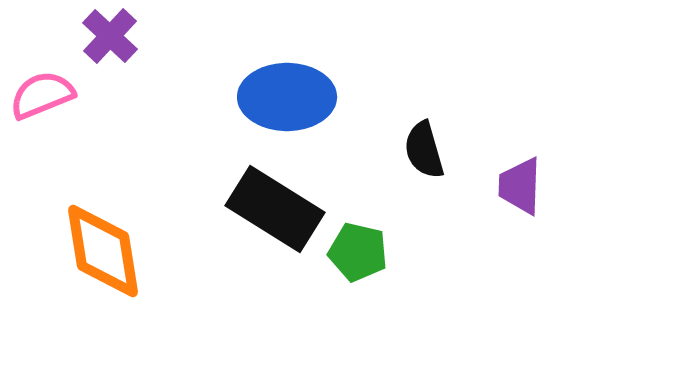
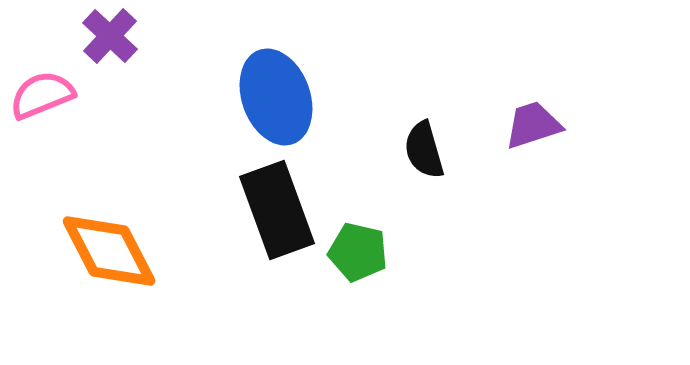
blue ellipse: moved 11 px left; rotated 70 degrees clockwise
purple trapezoid: moved 13 px right, 61 px up; rotated 70 degrees clockwise
black rectangle: moved 2 px right, 1 px down; rotated 38 degrees clockwise
orange diamond: moved 6 px right; rotated 18 degrees counterclockwise
